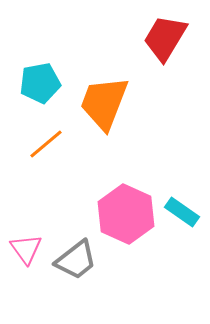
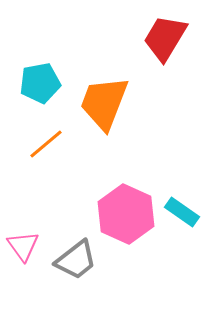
pink triangle: moved 3 px left, 3 px up
